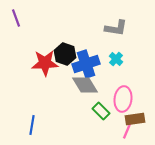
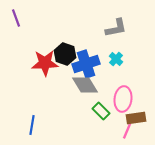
gray L-shape: rotated 20 degrees counterclockwise
brown rectangle: moved 1 px right, 1 px up
